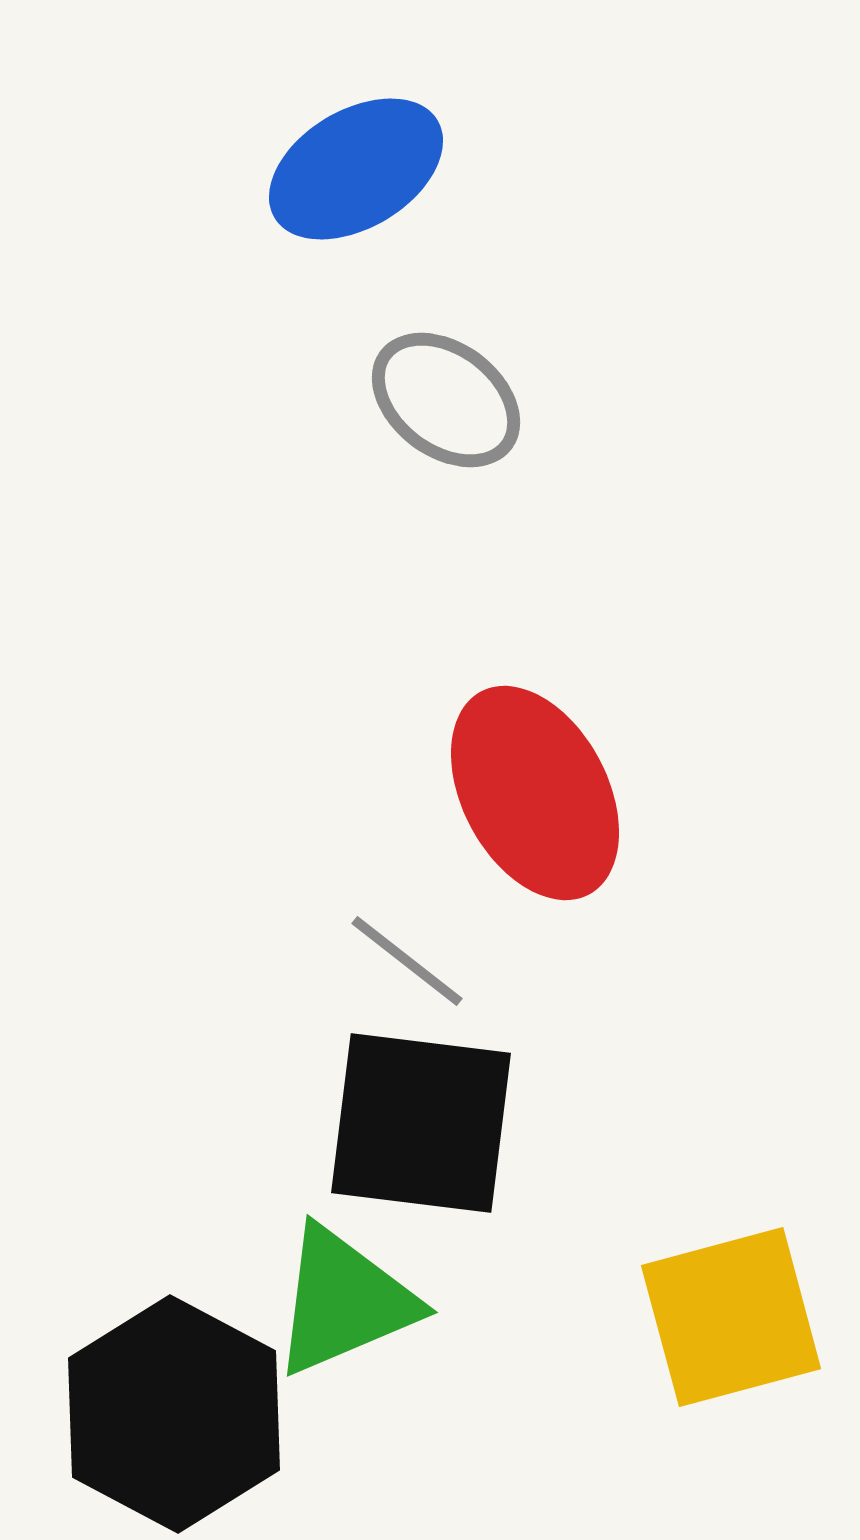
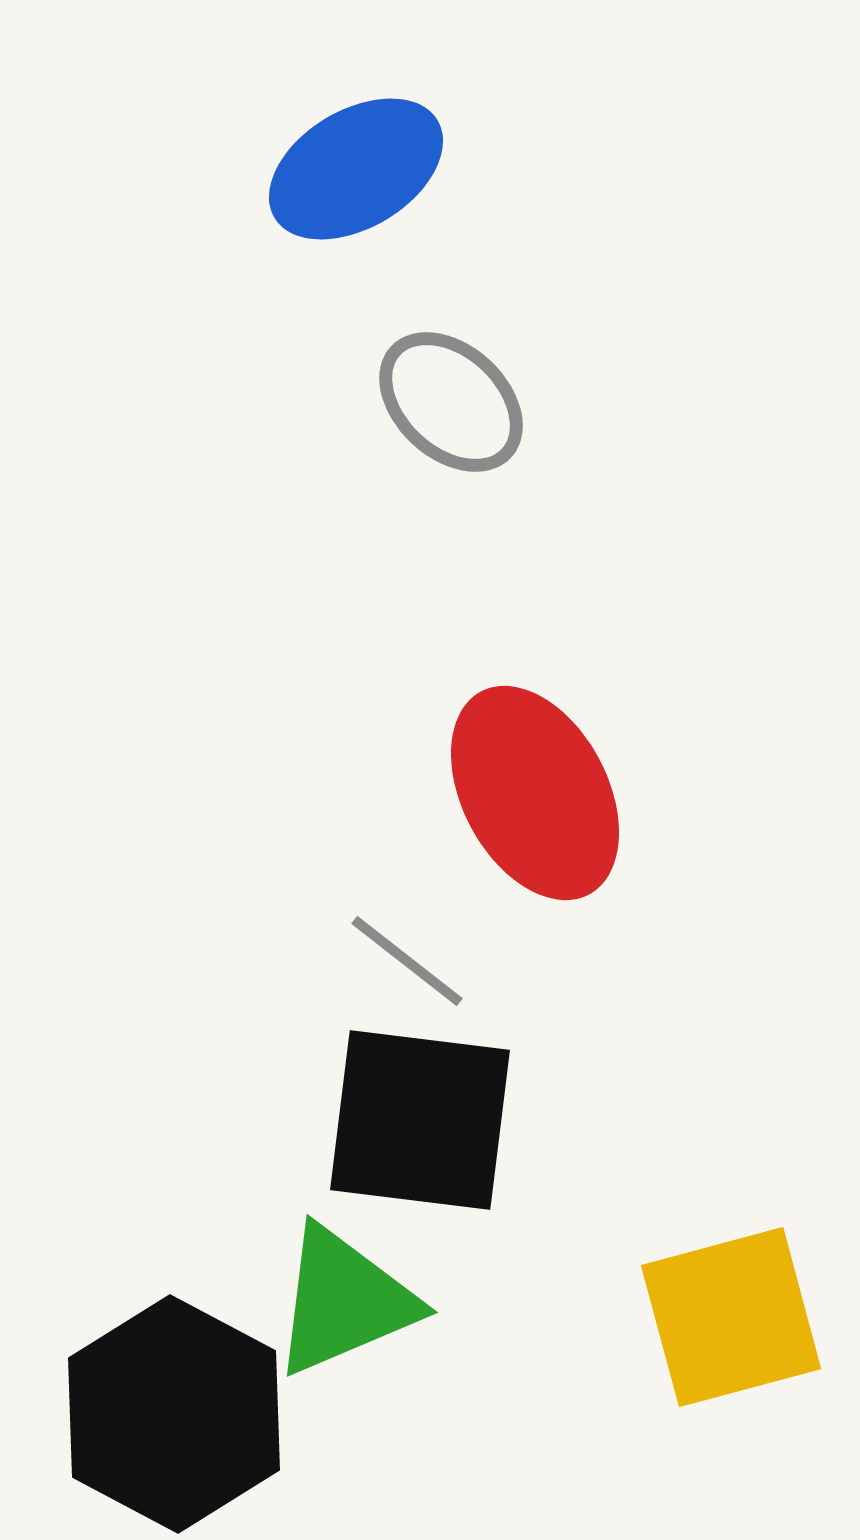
gray ellipse: moved 5 px right, 2 px down; rotated 6 degrees clockwise
black square: moved 1 px left, 3 px up
